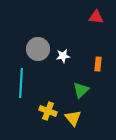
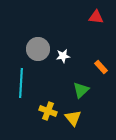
orange rectangle: moved 3 px right, 3 px down; rotated 48 degrees counterclockwise
